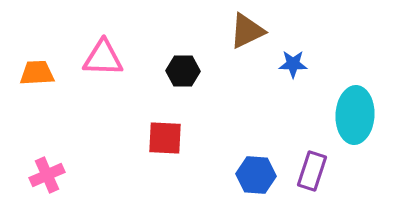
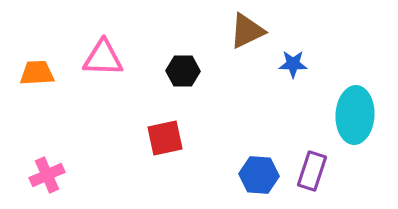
red square: rotated 15 degrees counterclockwise
blue hexagon: moved 3 px right
